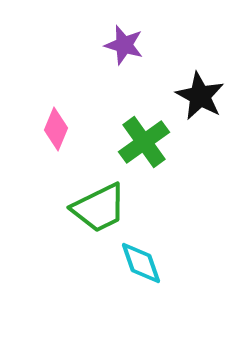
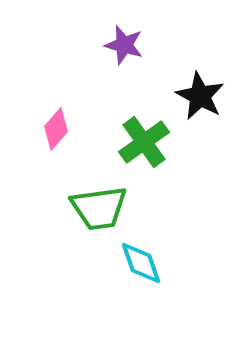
pink diamond: rotated 18 degrees clockwise
green trapezoid: rotated 18 degrees clockwise
